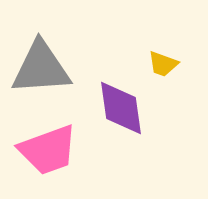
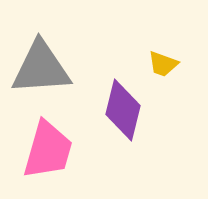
purple diamond: moved 2 px right, 2 px down; rotated 22 degrees clockwise
pink trapezoid: rotated 54 degrees counterclockwise
